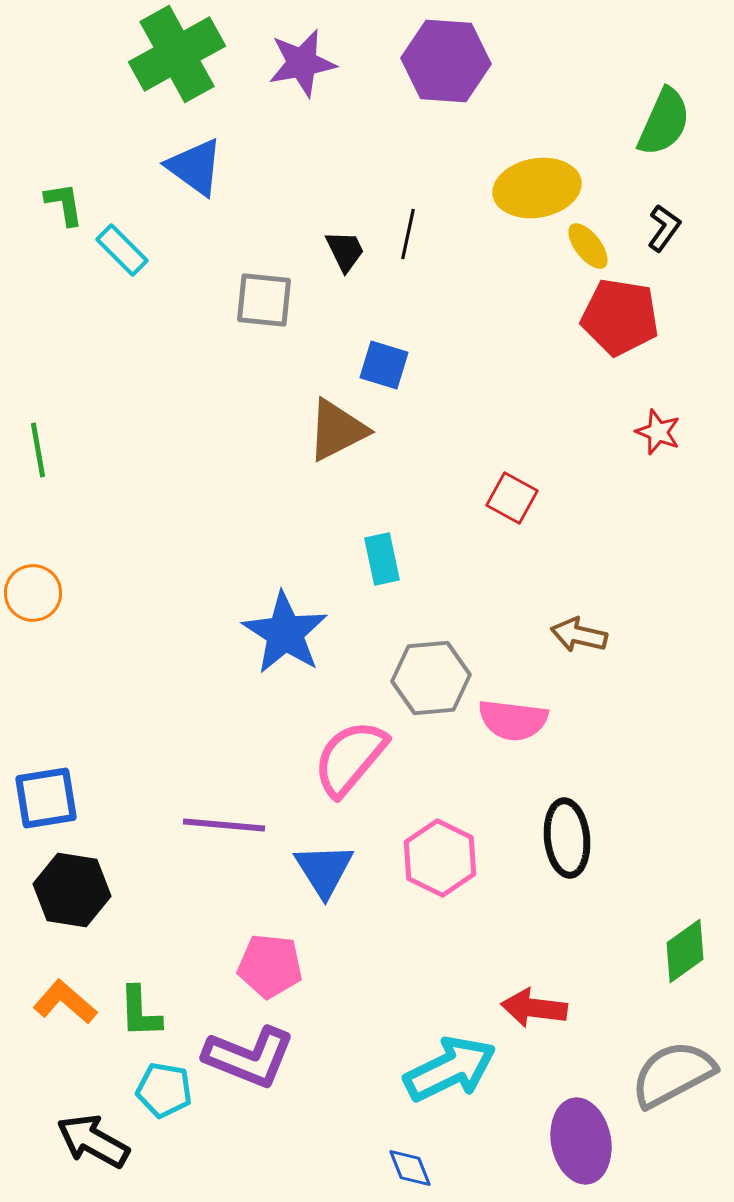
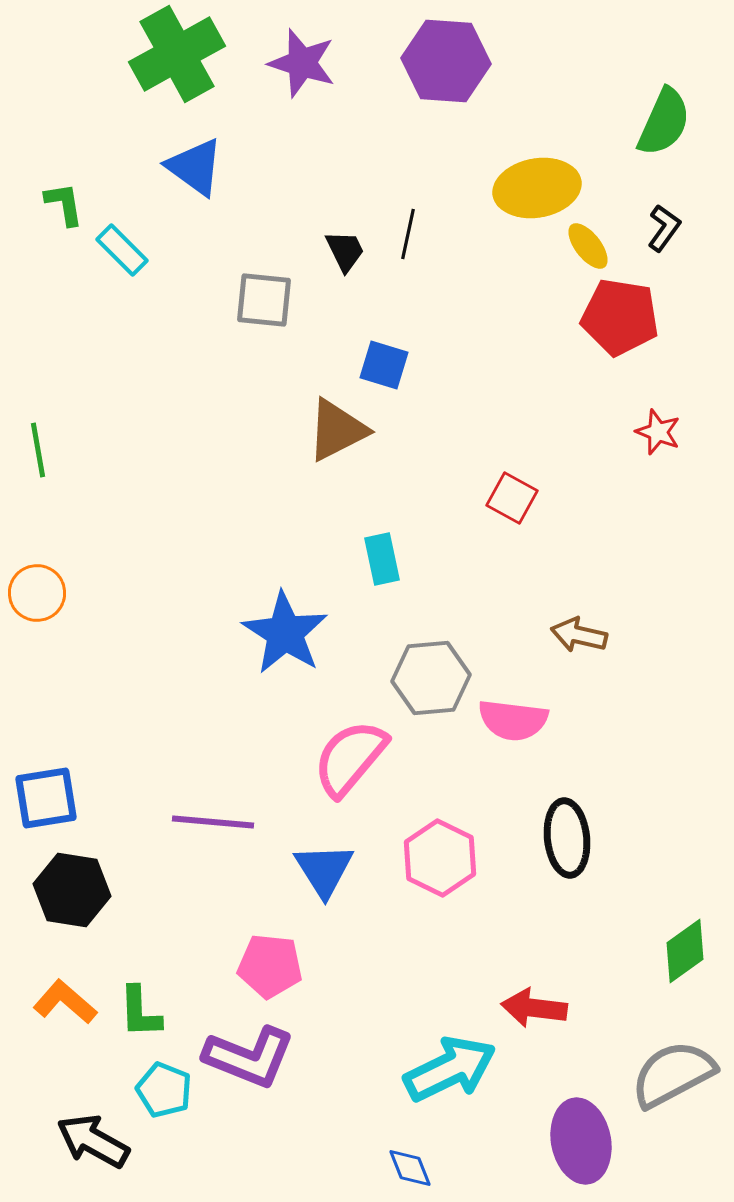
purple star at (302, 63): rotated 28 degrees clockwise
orange circle at (33, 593): moved 4 px right
purple line at (224, 825): moved 11 px left, 3 px up
cyan pentagon at (164, 1090): rotated 12 degrees clockwise
